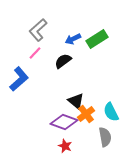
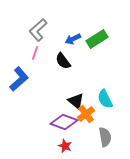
pink line: rotated 24 degrees counterclockwise
black semicircle: rotated 90 degrees counterclockwise
cyan semicircle: moved 6 px left, 13 px up
